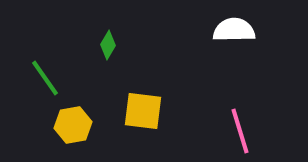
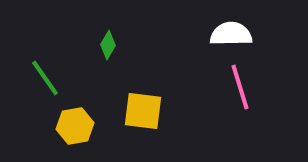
white semicircle: moved 3 px left, 4 px down
yellow hexagon: moved 2 px right, 1 px down
pink line: moved 44 px up
